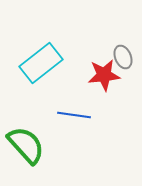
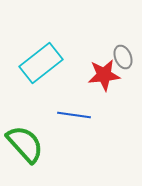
green semicircle: moved 1 px left, 1 px up
